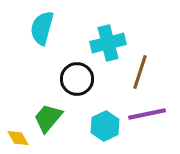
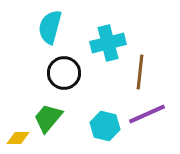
cyan semicircle: moved 8 px right, 1 px up
brown line: rotated 12 degrees counterclockwise
black circle: moved 13 px left, 6 px up
purple line: rotated 12 degrees counterclockwise
cyan hexagon: rotated 20 degrees counterclockwise
yellow diamond: rotated 60 degrees counterclockwise
